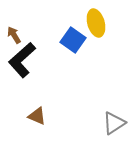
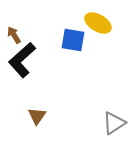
yellow ellipse: moved 2 px right; rotated 44 degrees counterclockwise
blue square: rotated 25 degrees counterclockwise
brown triangle: rotated 42 degrees clockwise
